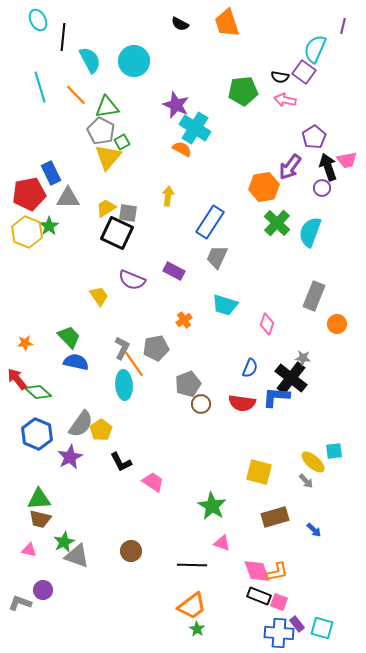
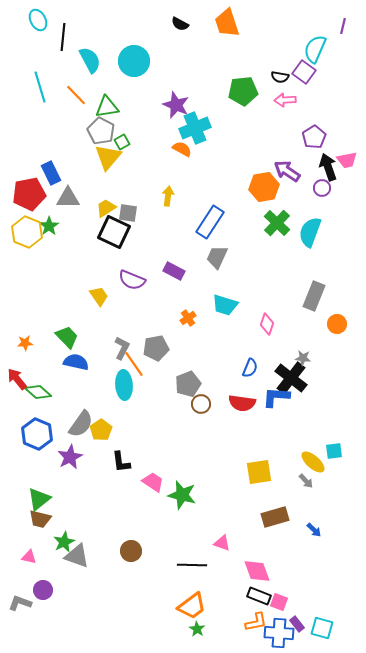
pink arrow at (285, 100): rotated 15 degrees counterclockwise
cyan cross at (195, 128): rotated 36 degrees clockwise
purple arrow at (290, 167): moved 3 px left, 4 px down; rotated 88 degrees clockwise
black square at (117, 233): moved 3 px left, 1 px up
orange cross at (184, 320): moved 4 px right, 2 px up
green trapezoid at (69, 337): moved 2 px left
black L-shape at (121, 462): rotated 20 degrees clockwise
yellow square at (259, 472): rotated 24 degrees counterclockwise
green triangle at (39, 499): rotated 35 degrees counterclockwise
green star at (212, 506): moved 30 px left, 11 px up; rotated 16 degrees counterclockwise
pink triangle at (29, 550): moved 7 px down
orange L-shape at (277, 572): moved 21 px left, 50 px down
